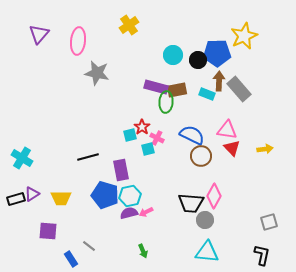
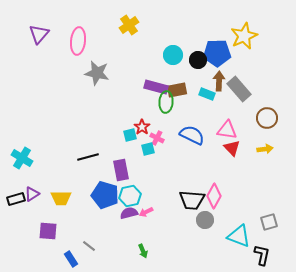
brown circle at (201, 156): moved 66 px right, 38 px up
black trapezoid at (191, 203): moved 1 px right, 3 px up
cyan triangle at (207, 252): moved 32 px right, 16 px up; rotated 15 degrees clockwise
